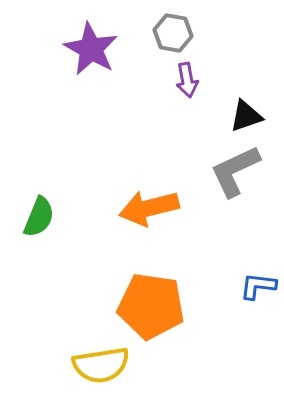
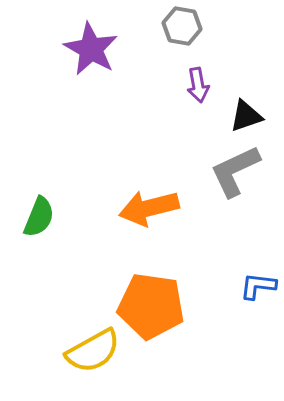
gray hexagon: moved 9 px right, 7 px up
purple arrow: moved 11 px right, 5 px down
yellow semicircle: moved 8 px left, 14 px up; rotated 20 degrees counterclockwise
